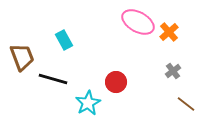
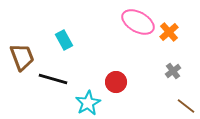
brown line: moved 2 px down
